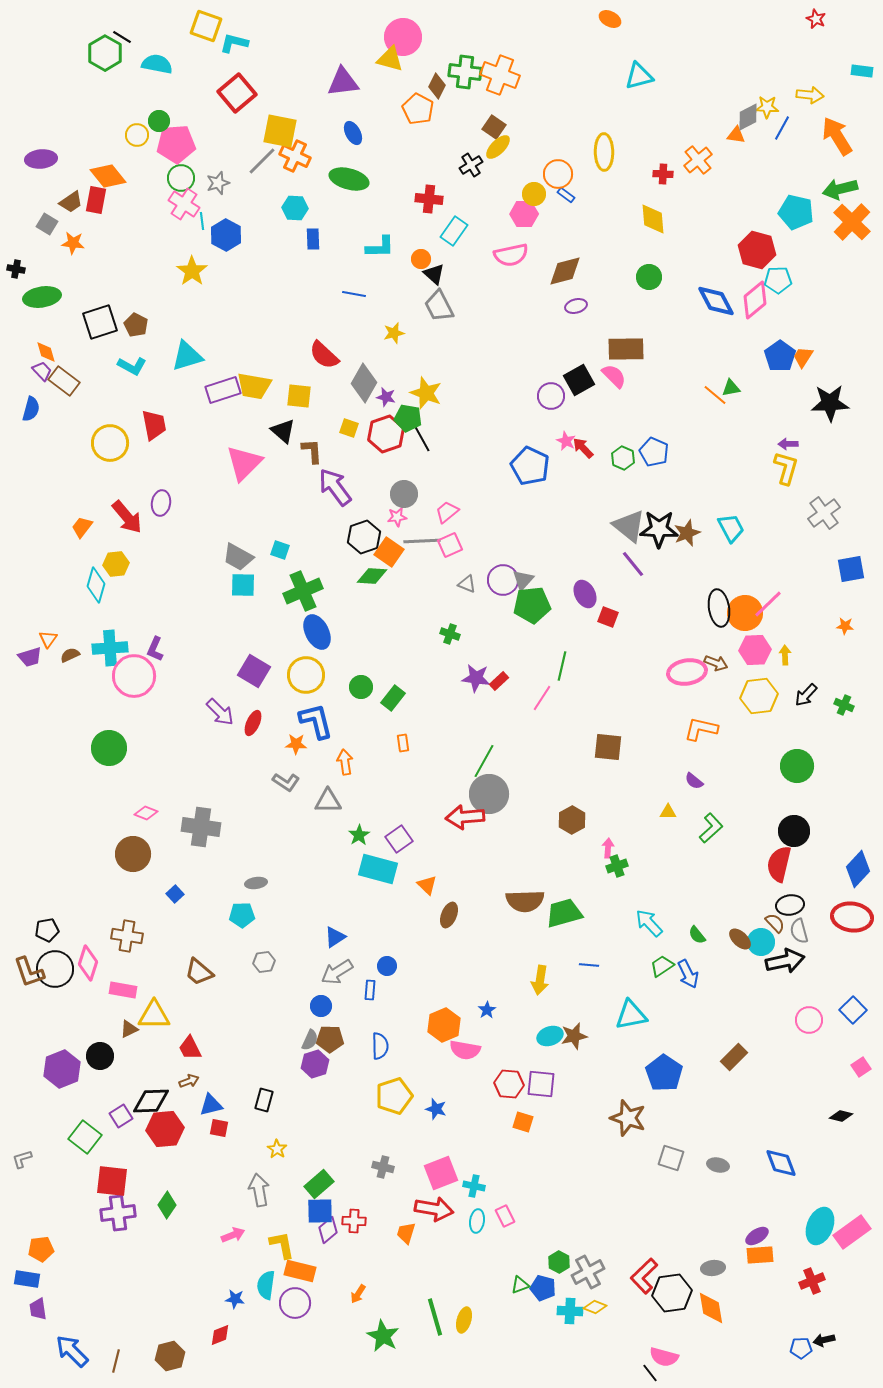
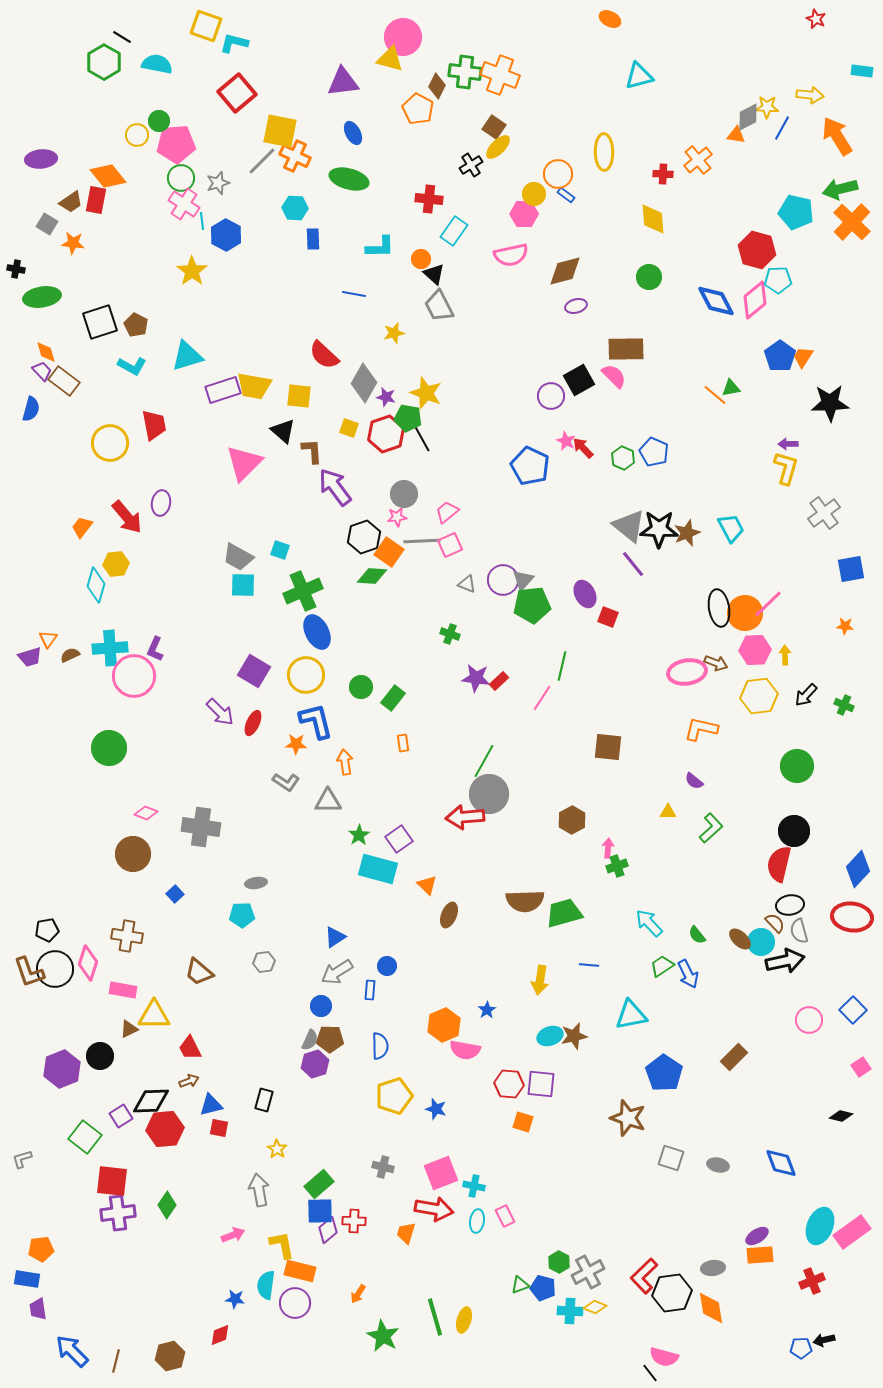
green hexagon at (105, 53): moved 1 px left, 9 px down
